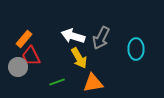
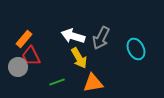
cyan ellipse: rotated 25 degrees counterclockwise
